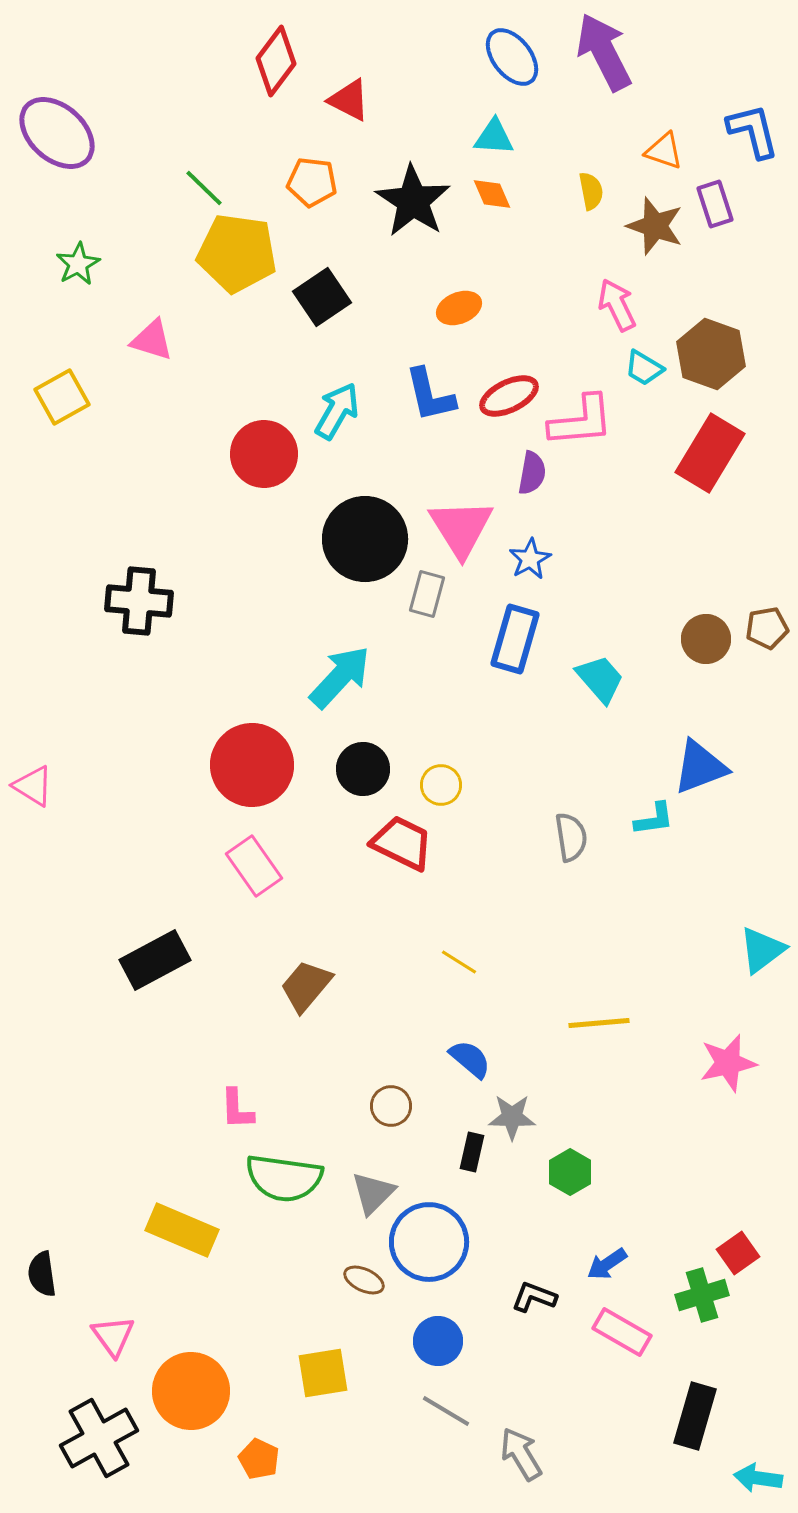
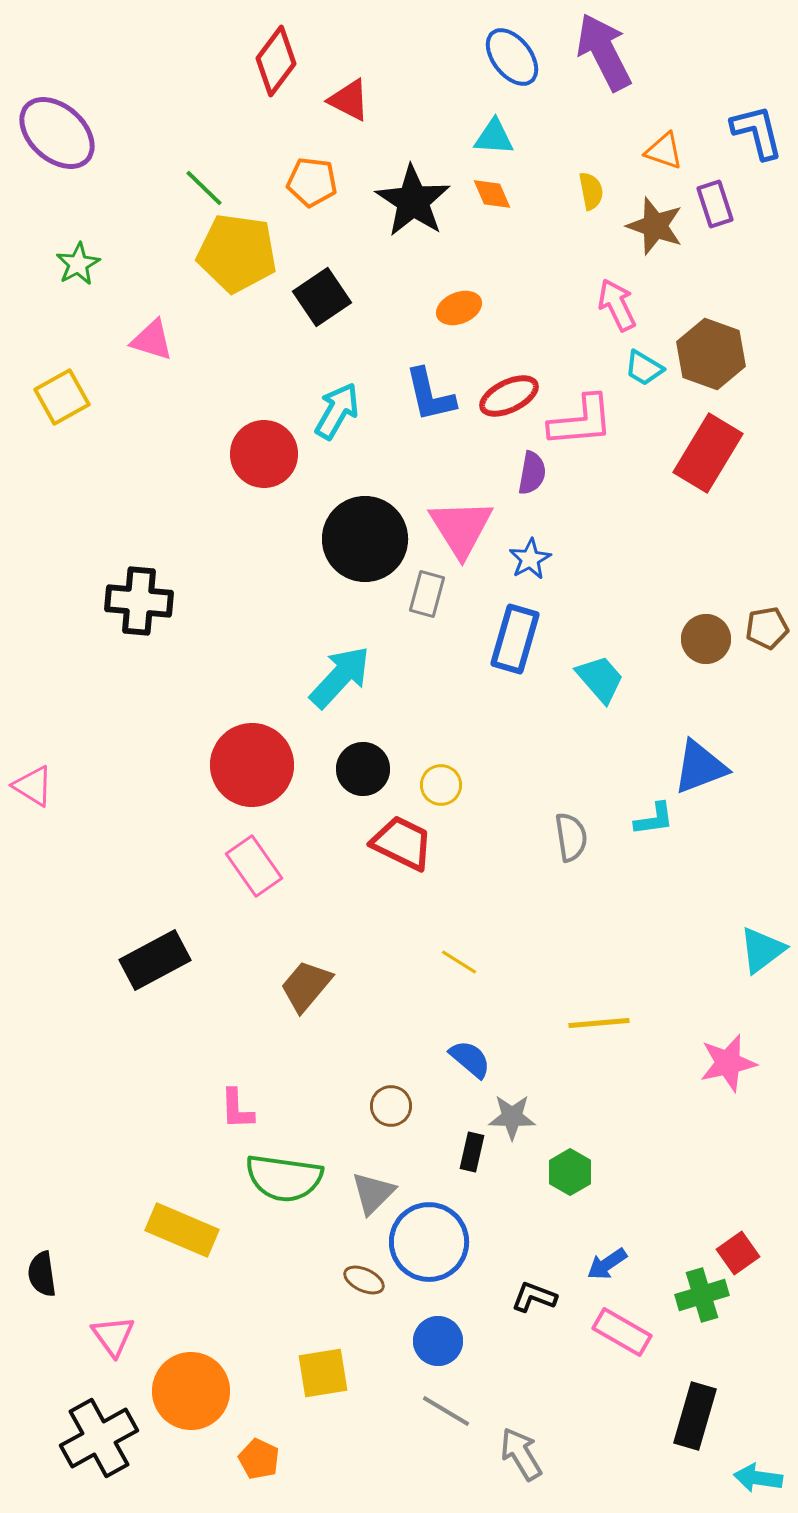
blue L-shape at (753, 131): moved 4 px right, 1 px down
red rectangle at (710, 453): moved 2 px left
